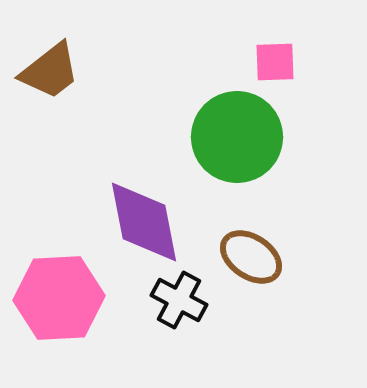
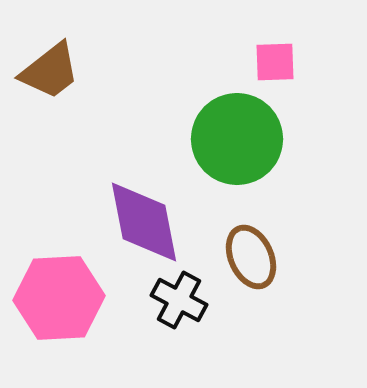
green circle: moved 2 px down
brown ellipse: rotated 32 degrees clockwise
